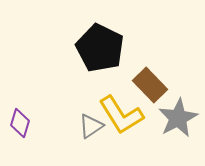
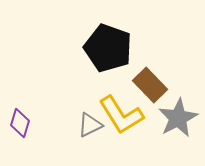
black pentagon: moved 8 px right; rotated 6 degrees counterclockwise
gray triangle: moved 1 px left, 1 px up; rotated 8 degrees clockwise
